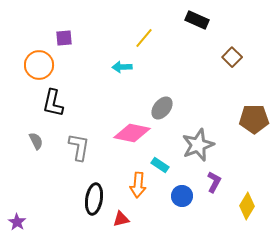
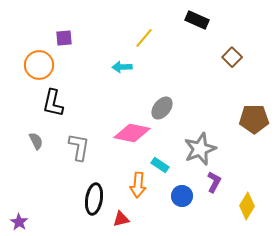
gray star: moved 2 px right, 4 px down
purple star: moved 2 px right
